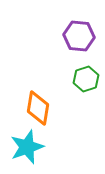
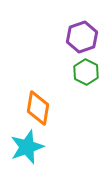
purple hexagon: moved 3 px right, 1 px down; rotated 24 degrees counterclockwise
green hexagon: moved 7 px up; rotated 15 degrees counterclockwise
